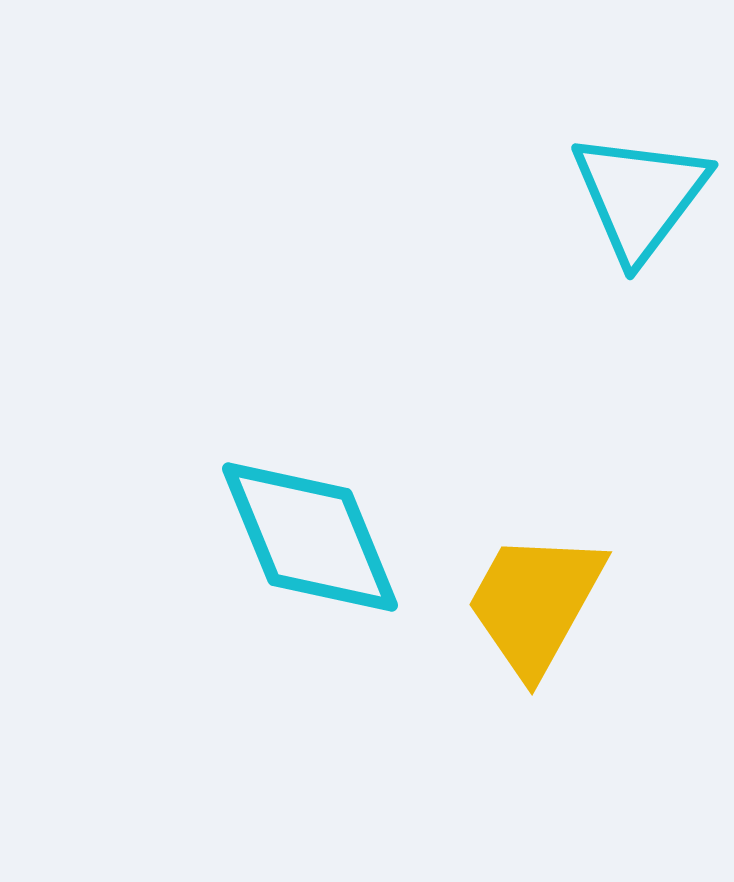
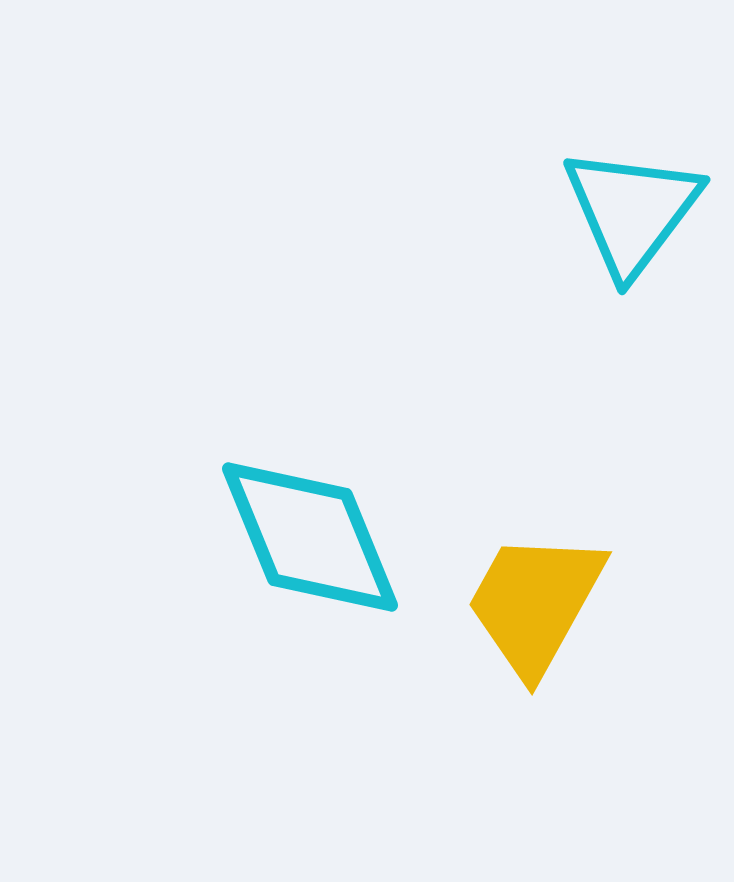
cyan triangle: moved 8 px left, 15 px down
